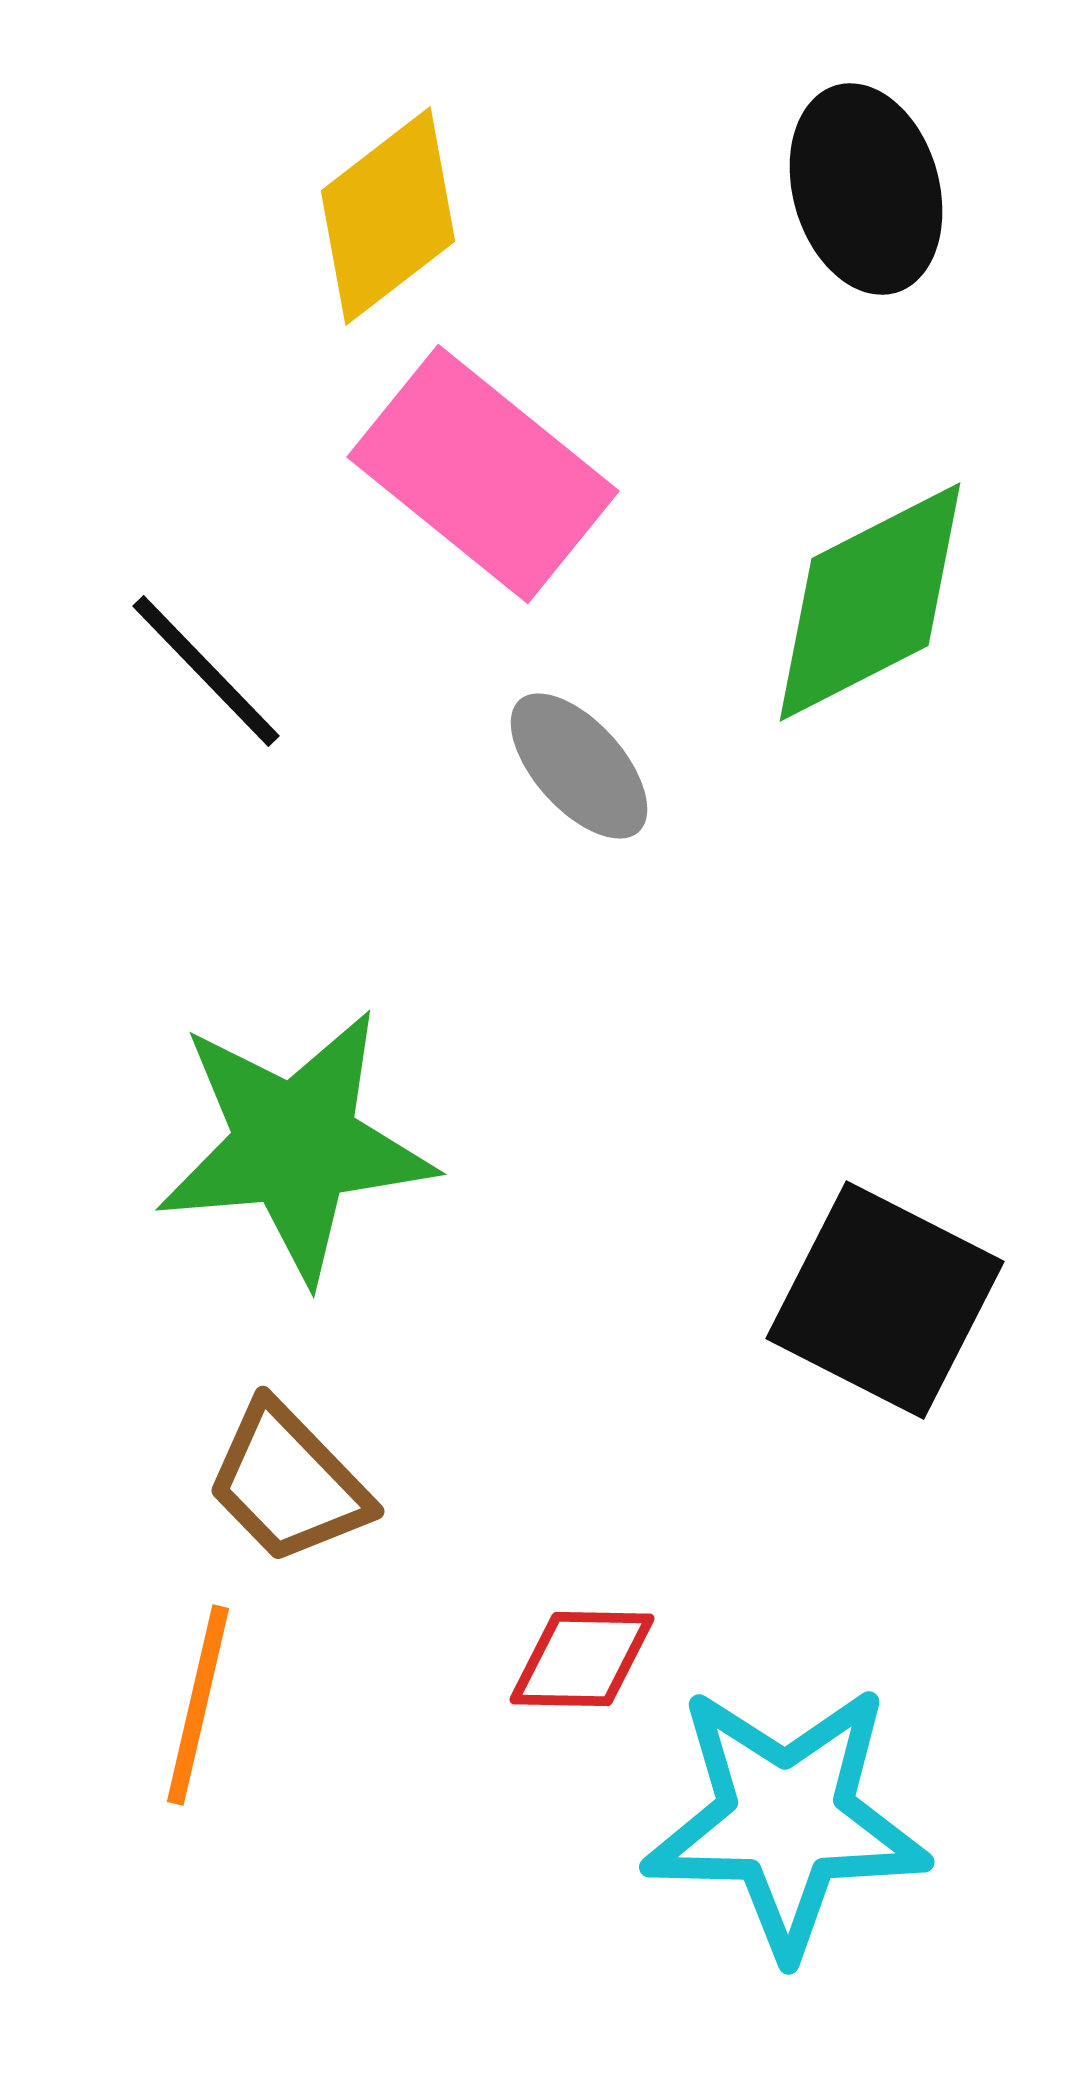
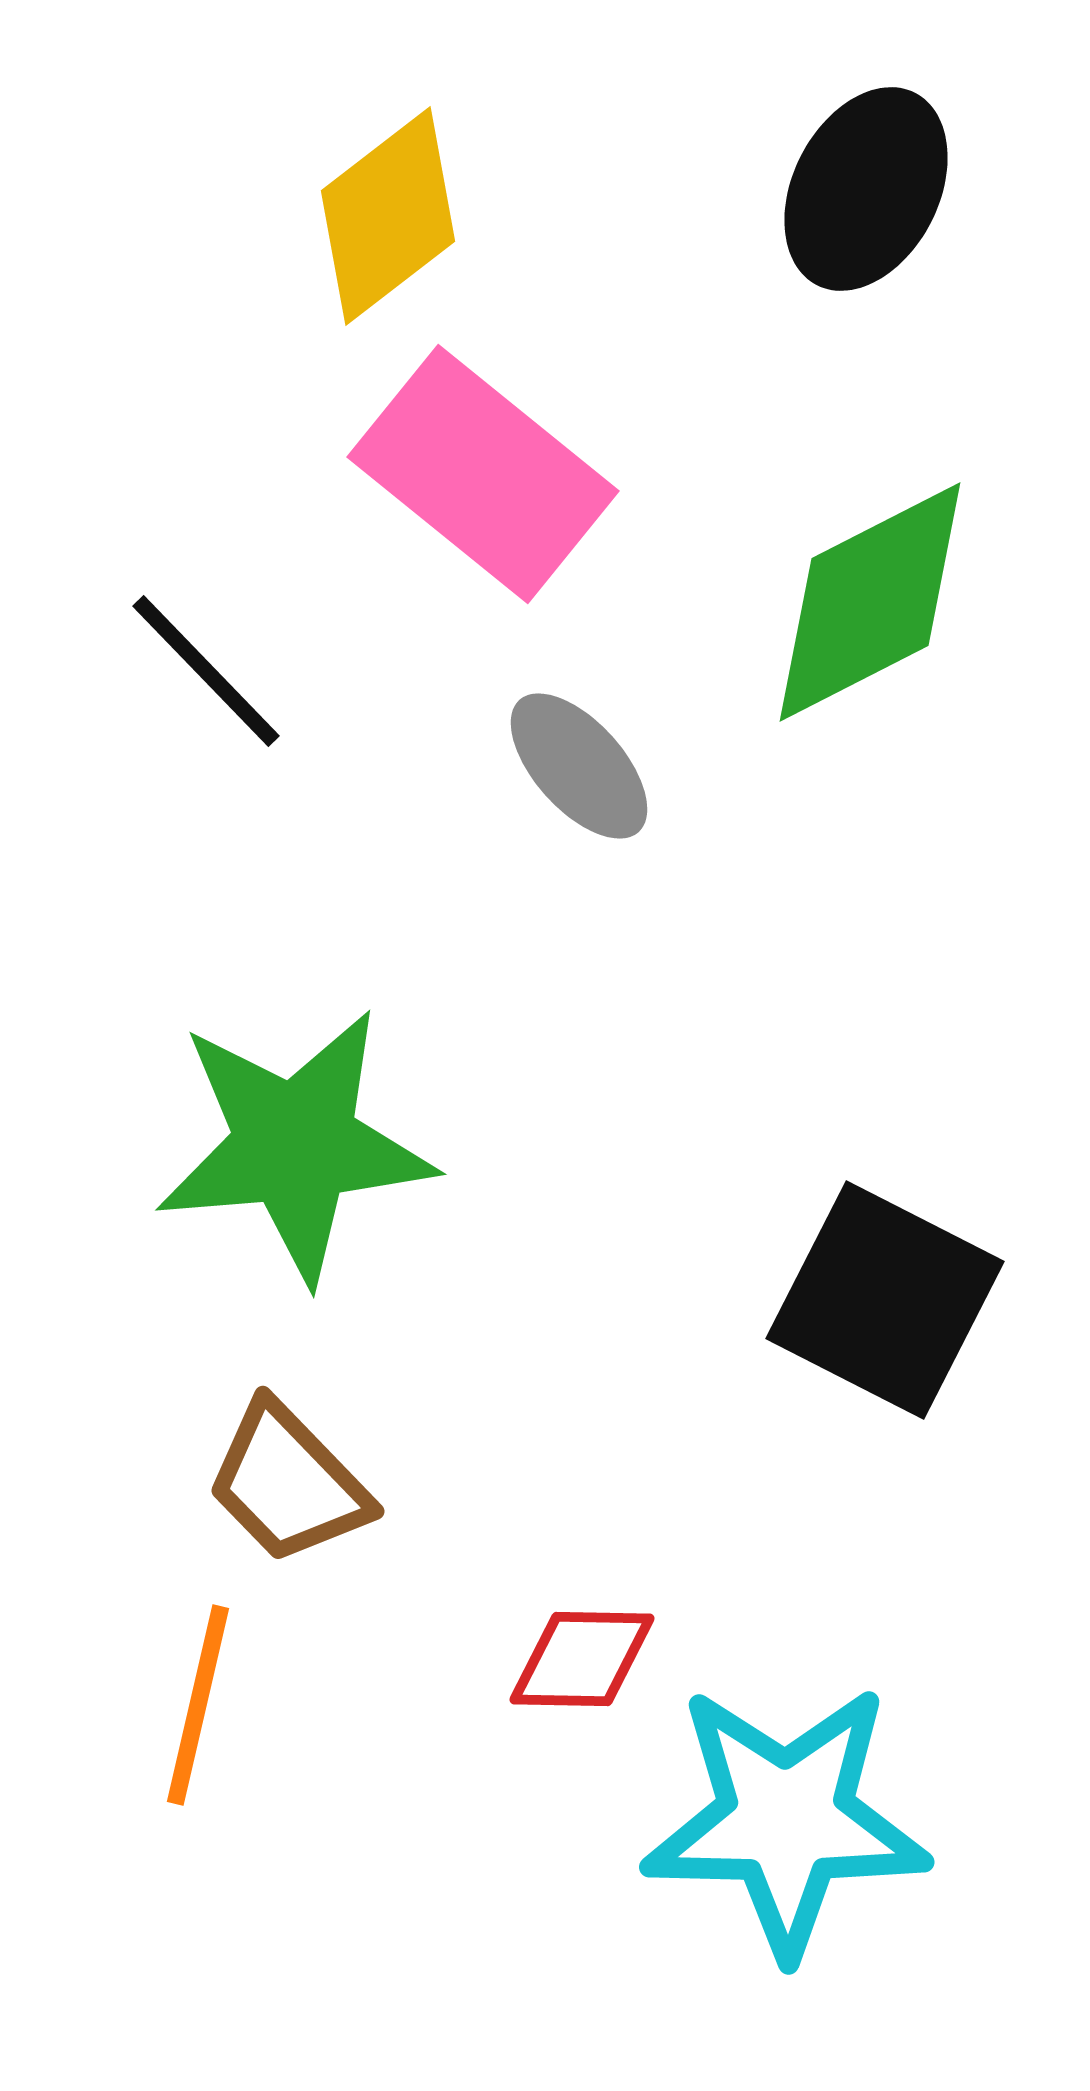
black ellipse: rotated 43 degrees clockwise
